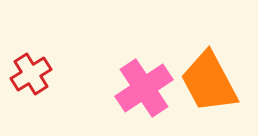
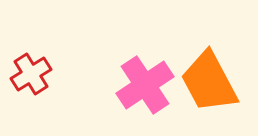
pink cross: moved 1 px right, 3 px up
